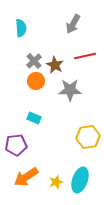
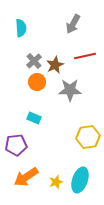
brown star: rotated 18 degrees clockwise
orange circle: moved 1 px right, 1 px down
